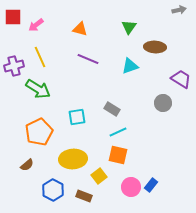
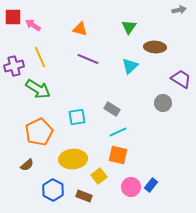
pink arrow: moved 3 px left; rotated 70 degrees clockwise
cyan triangle: rotated 24 degrees counterclockwise
